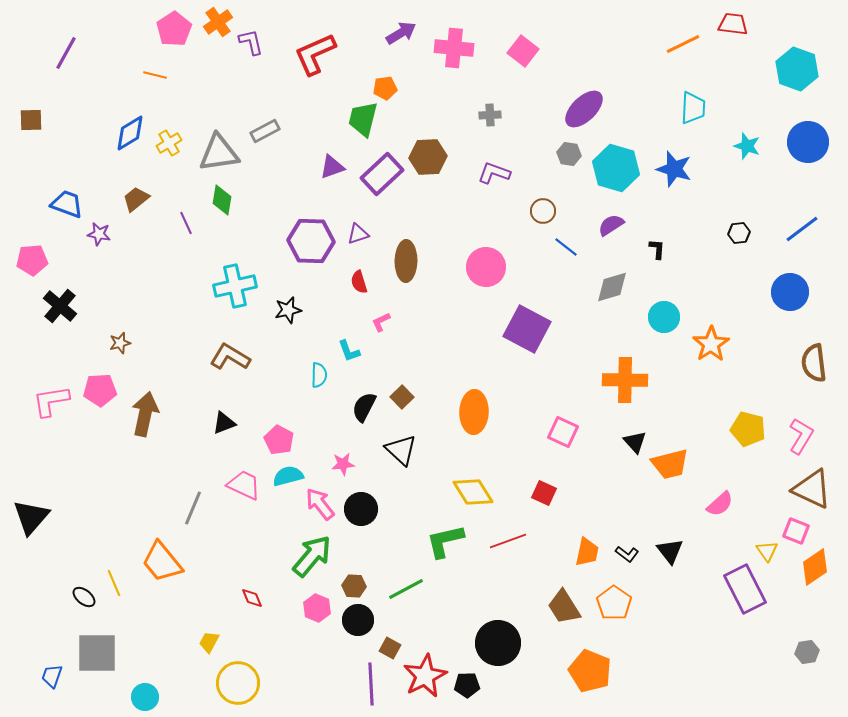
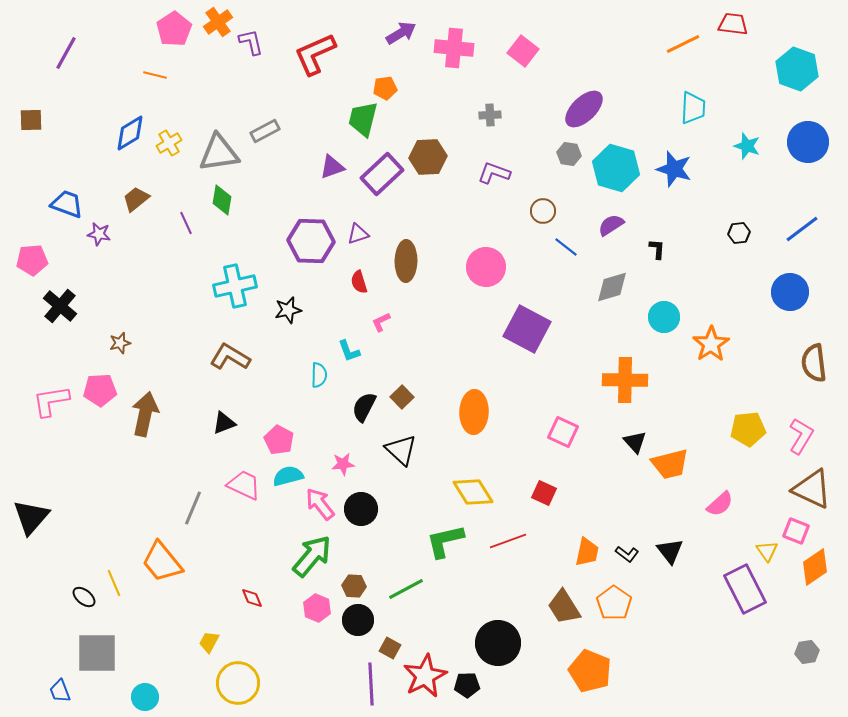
yellow pentagon at (748, 429): rotated 20 degrees counterclockwise
blue trapezoid at (52, 676): moved 8 px right, 15 px down; rotated 40 degrees counterclockwise
